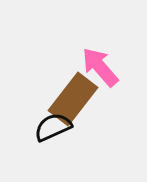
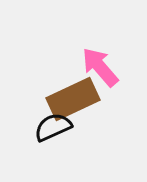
brown rectangle: rotated 27 degrees clockwise
